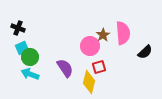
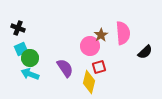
brown star: moved 2 px left
cyan square: moved 1 px left, 1 px down
green circle: moved 1 px down
